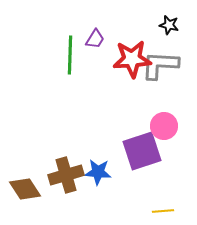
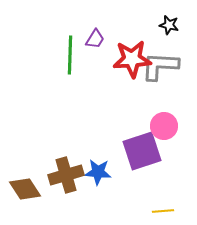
gray L-shape: moved 1 px down
